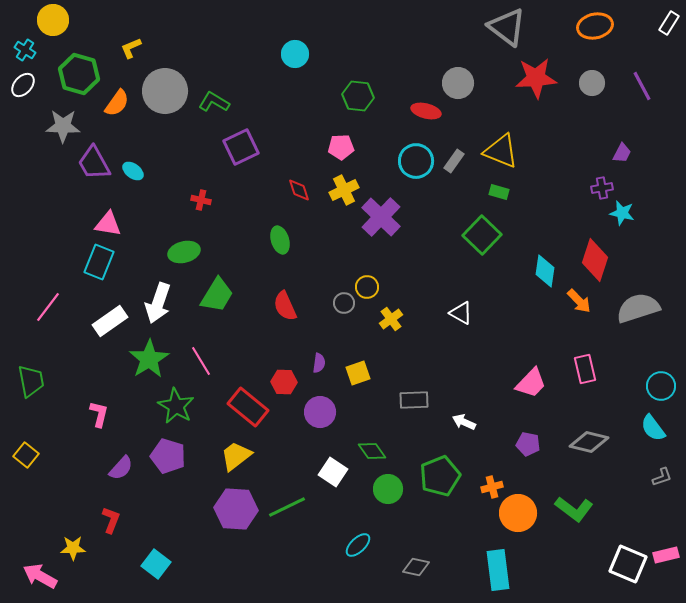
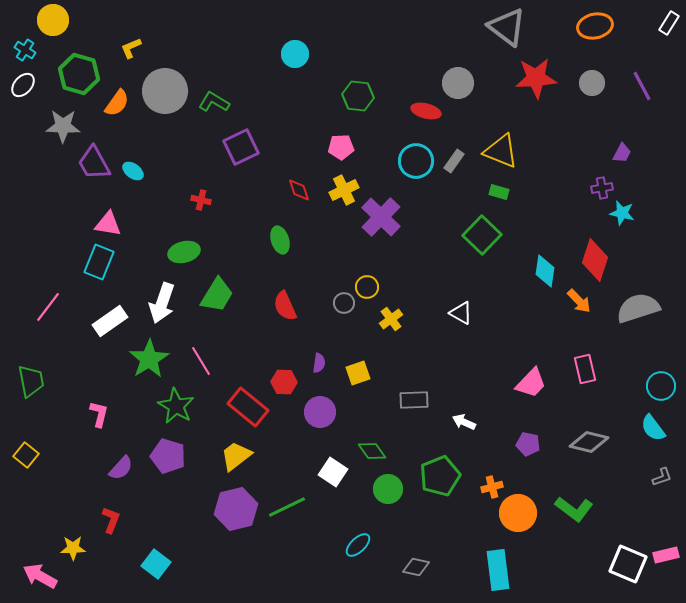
white arrow at (158, 303): moved 4 px right
purple hexagon at (236, 509): rotated 18 degrees counterclockwise
